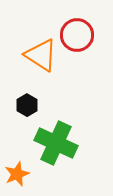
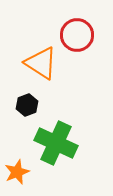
orange triangle: moved 8 px down
black hexagon: rotated 10 degrees clockwise
orange star: moved 2 px up
